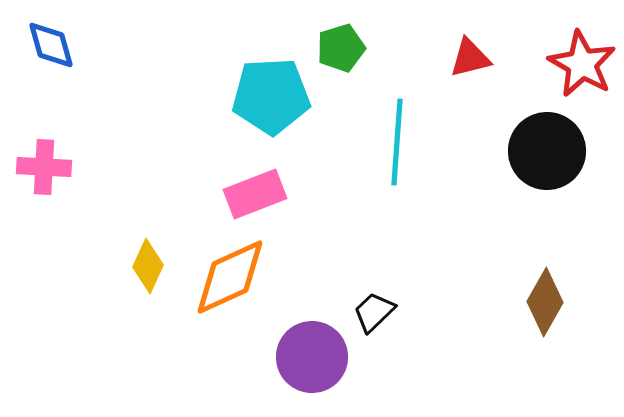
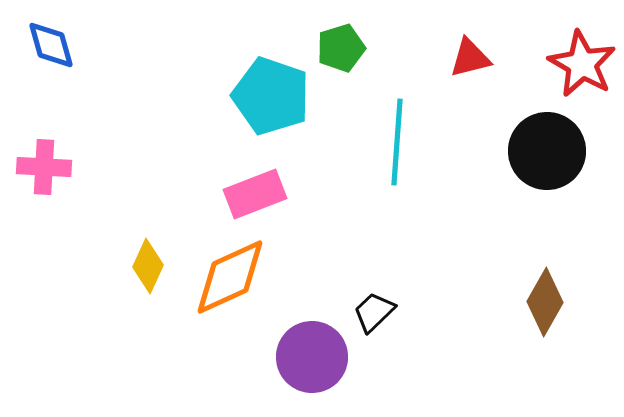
cyan pentagon: rotated 22 degrees clockwise
